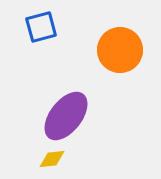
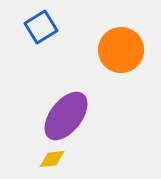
blue square: rotated 16 degrees counterclockwise
orange circle: moved 1 px right
